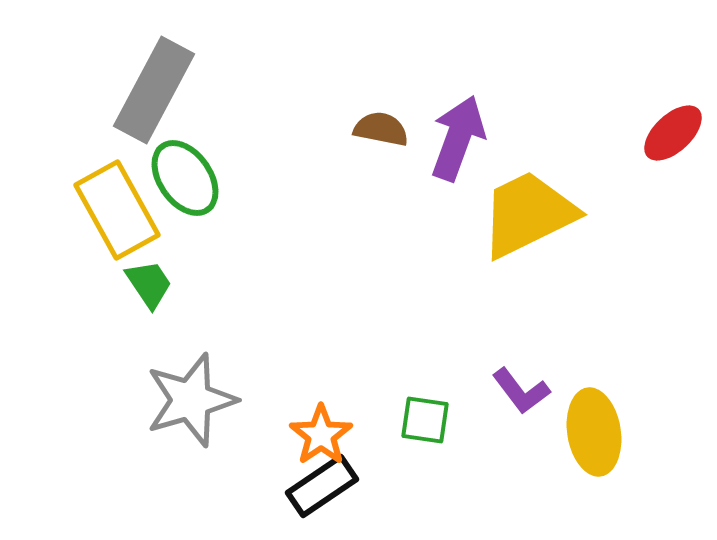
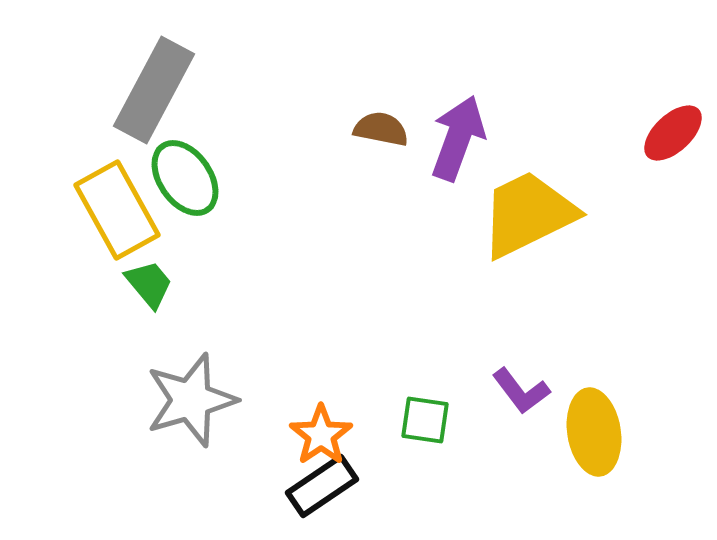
green trapezoid: rotated 6 degrees counterclockwise
